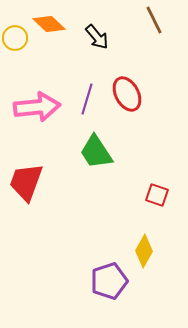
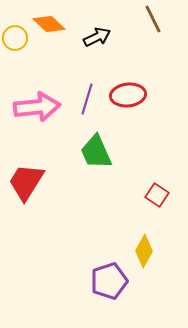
brown line: moved 1 px left, 1 px up
black arrow: rotated 76 degrees counterclockwise
red ellipse: moved 1 px right, 1 px down; rotated 68 degrees counterclockwise
green trapezoid: rotated 9 degrees clockwise
red trapezoid: rotated 12 degrees clockwise
red square: rotated 15 degrees clockwise
